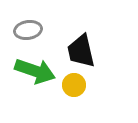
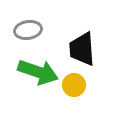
black trapezoid: moved 1 px right, 2 px up; rotated 9 degrees clockwise
green arrow: moved 3 px right, 1 px down
